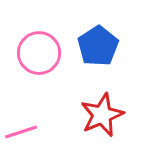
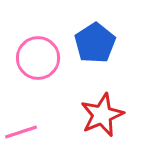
blue pentagon: moved 3 px left, 3 px up
pink circle: moved 1 px left, 5 px down
